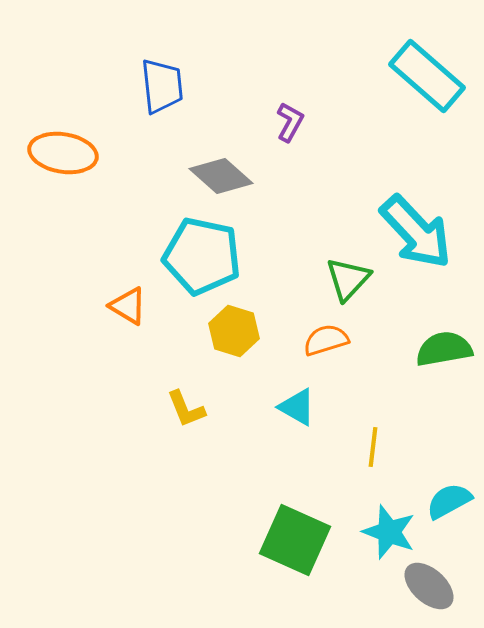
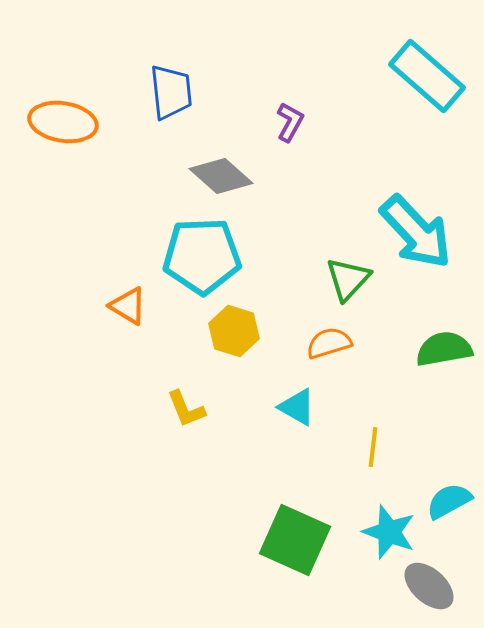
blue trapezoid: moved 9 px right, 6 px down
orange ellipse: moved 31 px up
cyan pentagon: rotated 14 degrees counterclockwise
orange semicircle: moved 3 px right, 3 px down
